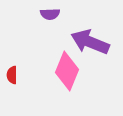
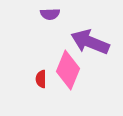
pink diamond: moved 1 px right, 1 px up
red semicircle: moved 29 px right, 4 px down
